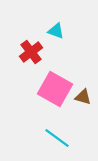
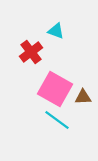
brown triangle: rotated 18 degrees counterclockwise
cyan line: moved 18 px up
